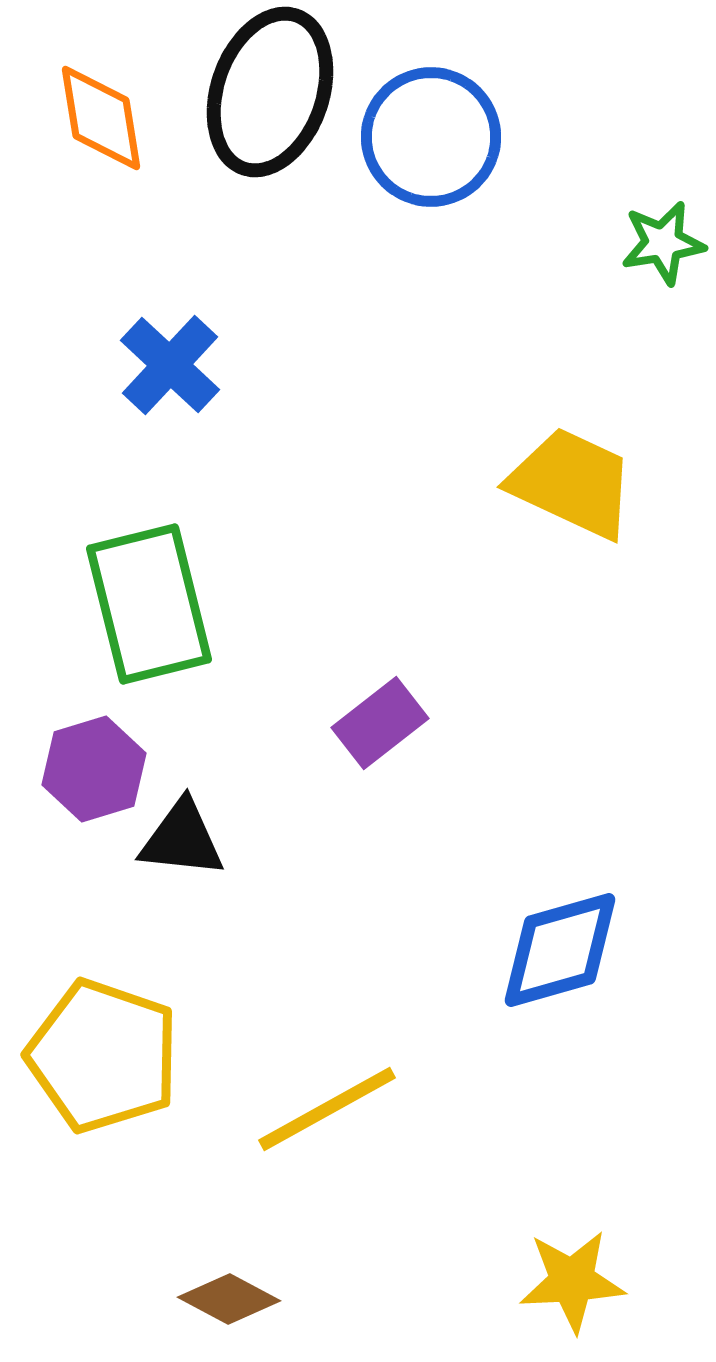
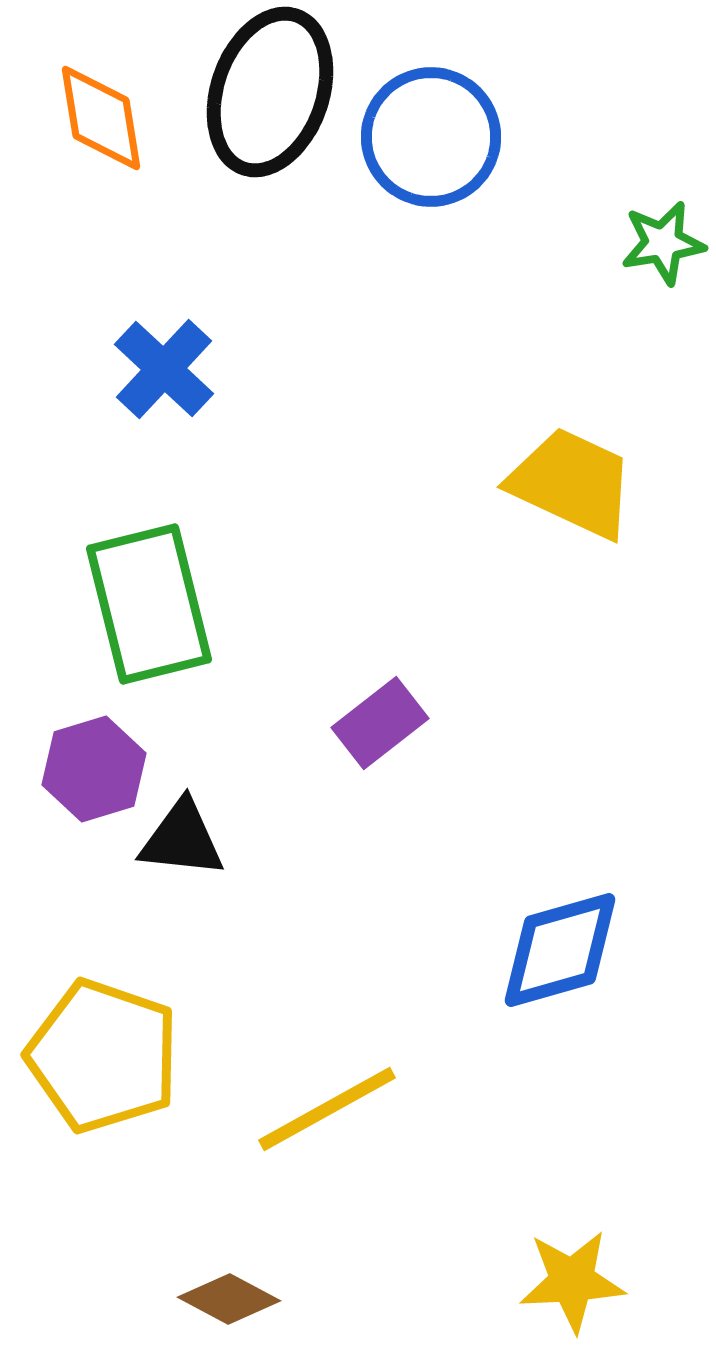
blue cross: moved 6 px left, 4 px down
